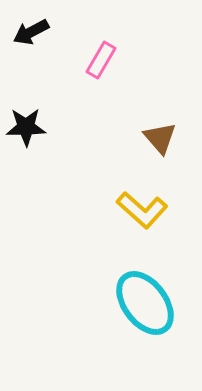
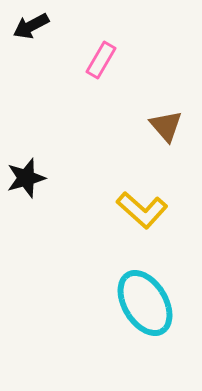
black arrow: moved 6 px up
black star: moved 51 px down; rotated 15 degrees counterclockwise
brown triangle: moved 6 px right, 12 px up
cyan ellipse: rotated 6 degrees clockwise
